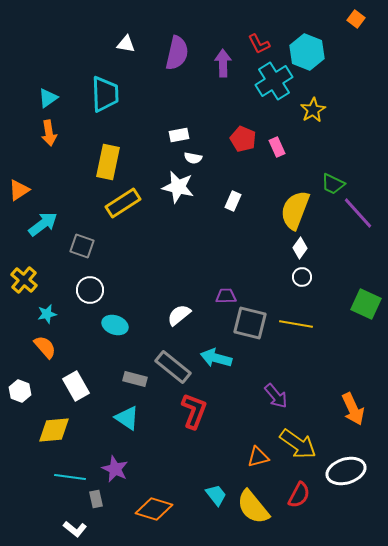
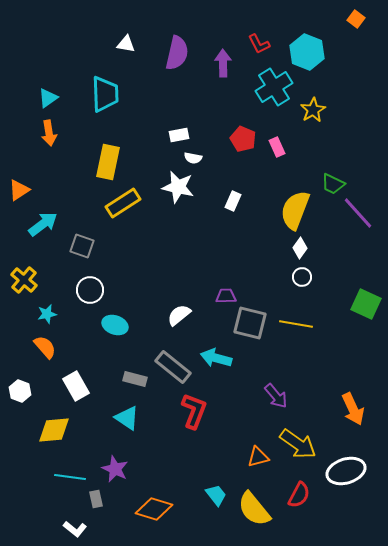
cyan cross at (274, 81): moved 6 px down
yellow semicircle at (253, 507): moved 1 px right, 2 px down
